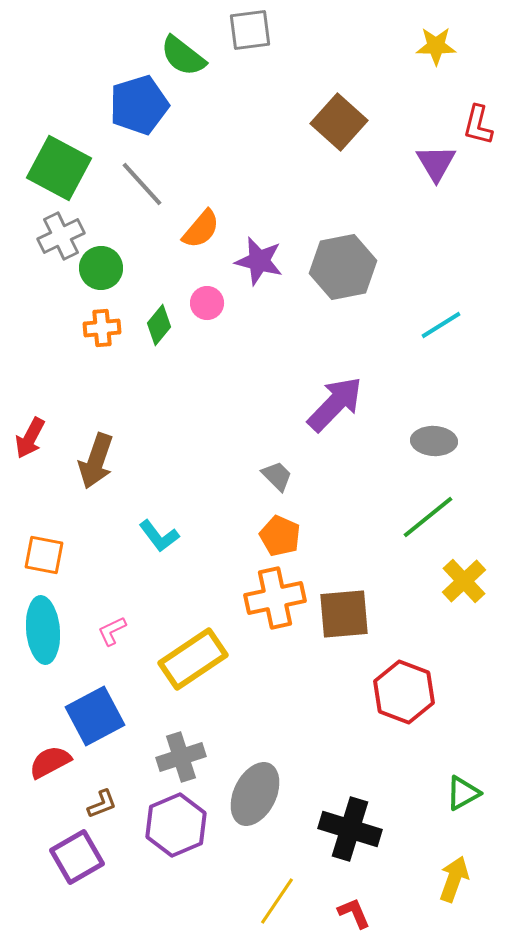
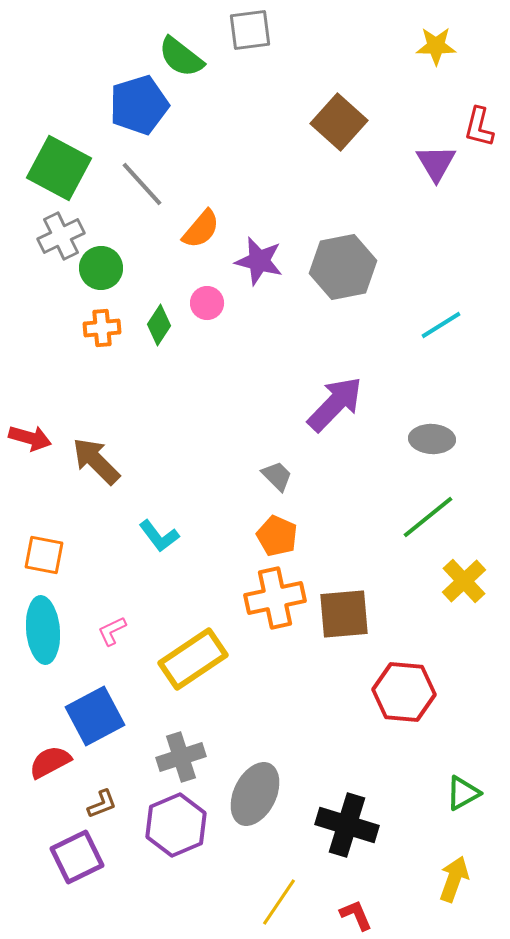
green semicircle at (183, 56): moved 2 px left, 1 px down
red L-shape at (478, 125): moved 1 px right, 2 px down
green diamond at (159, 325): rotated 6 degrees counterclockwise
red arrow at (30, 438): rotated 102 degrees counterclockwise
gray ellipse at (434, 441): moved 2 px left, 2 px up
brown arrow at (96, 461): rotated 116 degrees clockwise
orange pentagon at (280, 536): moved 3 px left
red hexagon at (404, 692): rotated 16 degrees counterclockwise
black cross at (350, 829): moved 3 px left, 4 px up
purple square at (77, 857): rotated 4 degrees clockwise
yellow line at (277, 901): moved 2 px right, 1 px down
red L-shape at (354, 913): moved 2 px right, 2 px down
